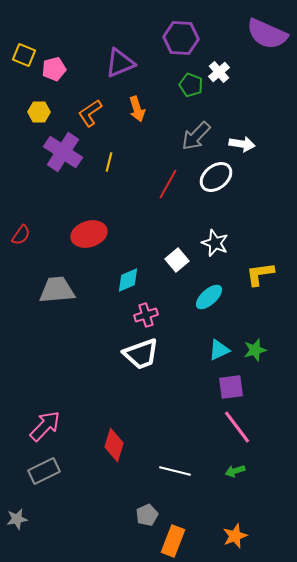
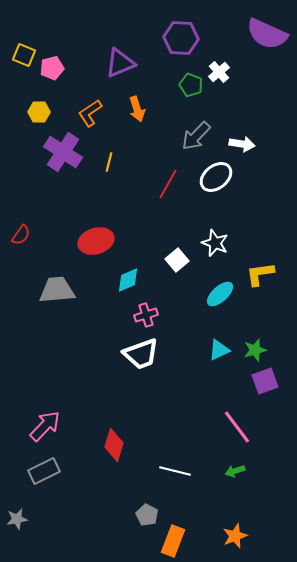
pink pentagon: moved 2 px left, 1 px up
red ellipse: moved 7 px right, 7 px down
cyan ellipse: moved 11 px right, 3 px up
purple square: moved 34 px right, 6 px up; rotated 12 degrees counterclockwise
gray pentagon: rotated 20 degrees counterclockwise
